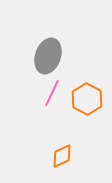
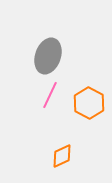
pink line: moved 2 px left, 2 px down
orange hexagon: moved 2 px right, 4 px down
